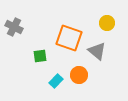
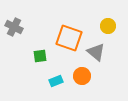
yellow circle: moved 1 px right, 3 px down
gray triangle: moved 1 px left, 1 px down
orange circle: moved 3 px right, 1 px down
cyan rectangle: rotated 24 degrees clockwise
